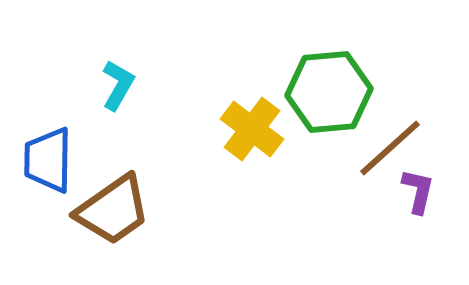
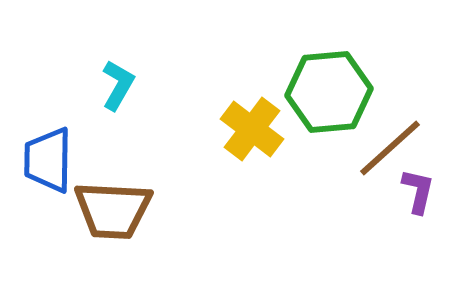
brown trapezoid: rotated 38 degrees clockwise
